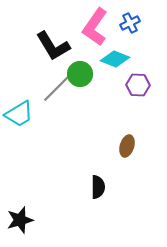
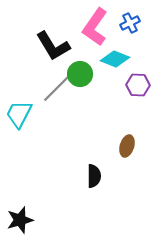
cyan trapezoid: rotated 148 degrees clockwise
black semicircle: moved 4 px left, 11 px up
